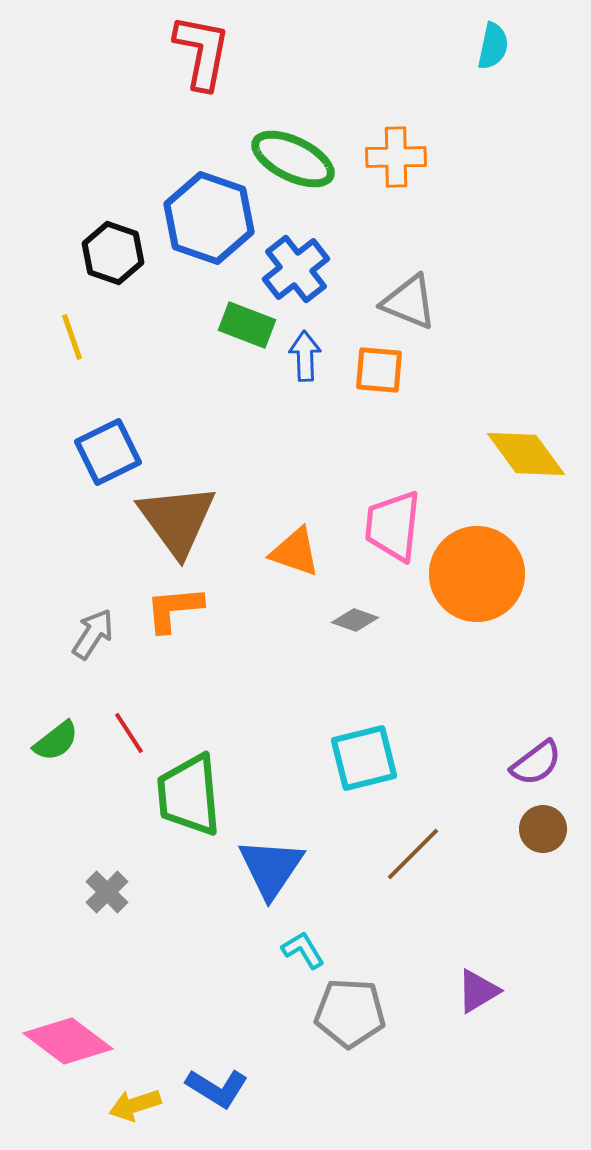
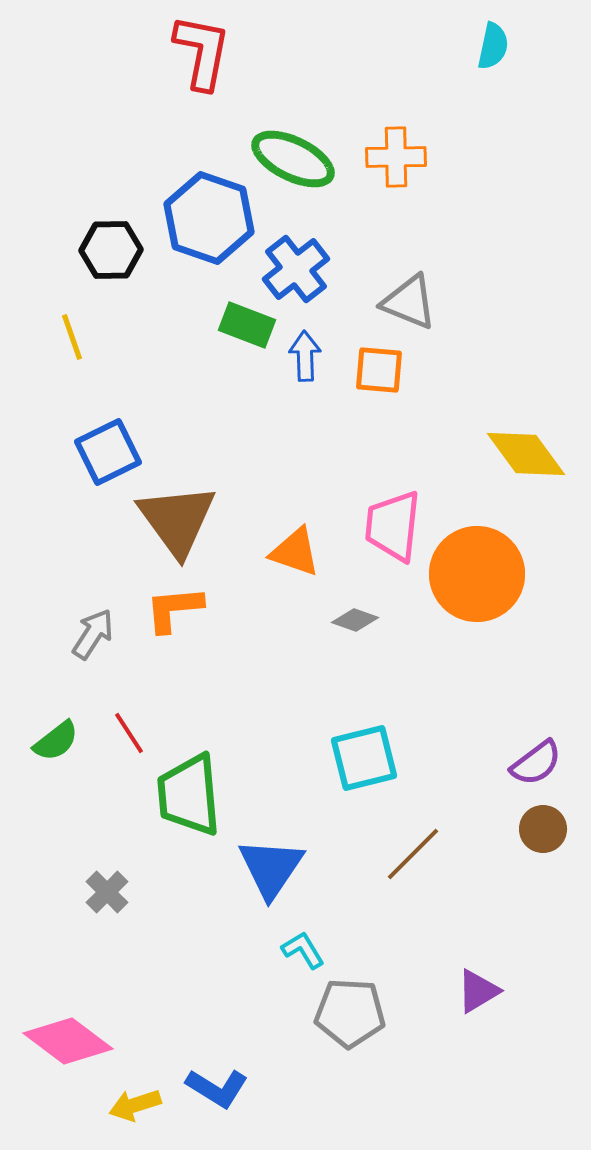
black hexagon: moved 2 px left, 3 px up; rotated 20 degrees counterclockwise
